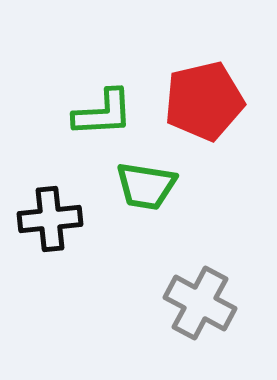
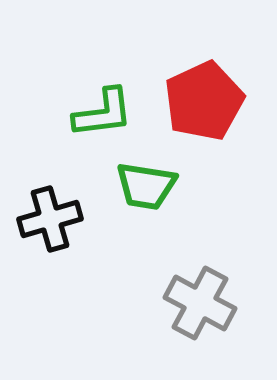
red pentagon: rotated 12 degrees counterclockwise
green L-shape: rotated 4 degrees counterclockwise
black cross: rotated 10 degrees counterclockwise
